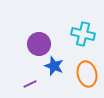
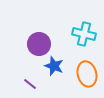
cyan cross: moved 1 px right
purple line: rotated 64 degrees clockwise
